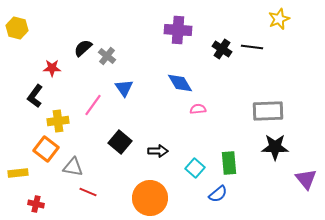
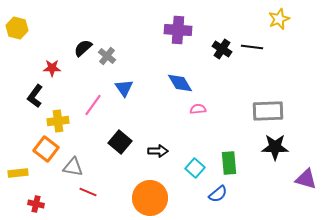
purple triangle: rotated 35 degrees counterclockwise
